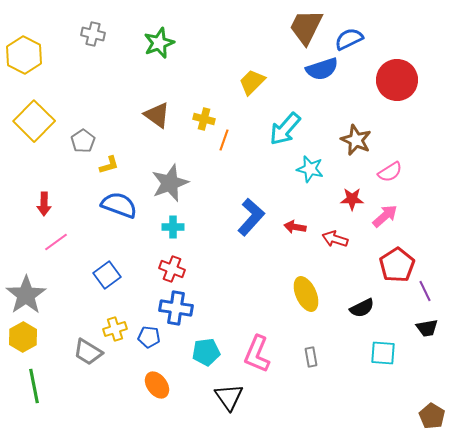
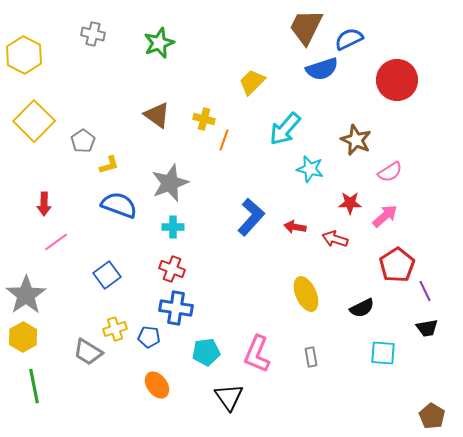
red star at (352, 199): moved 2 px left, 4 px down
